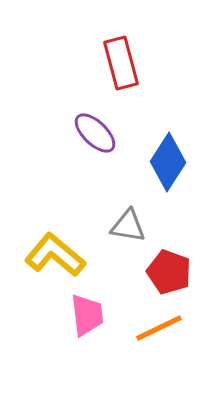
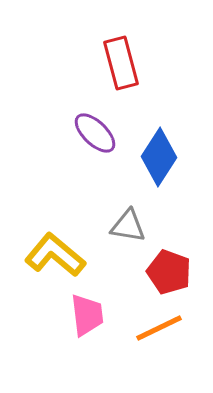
blue diamond: moved 9 px left, 5 px up
